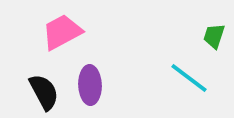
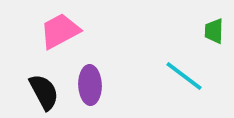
pink trapezoid: moved 2 px left, 1 px up
green trapezoid: moved 5 px up; rotated 16 degrees counterclockwise
cyan line: moved 5 px left, 2 px up
